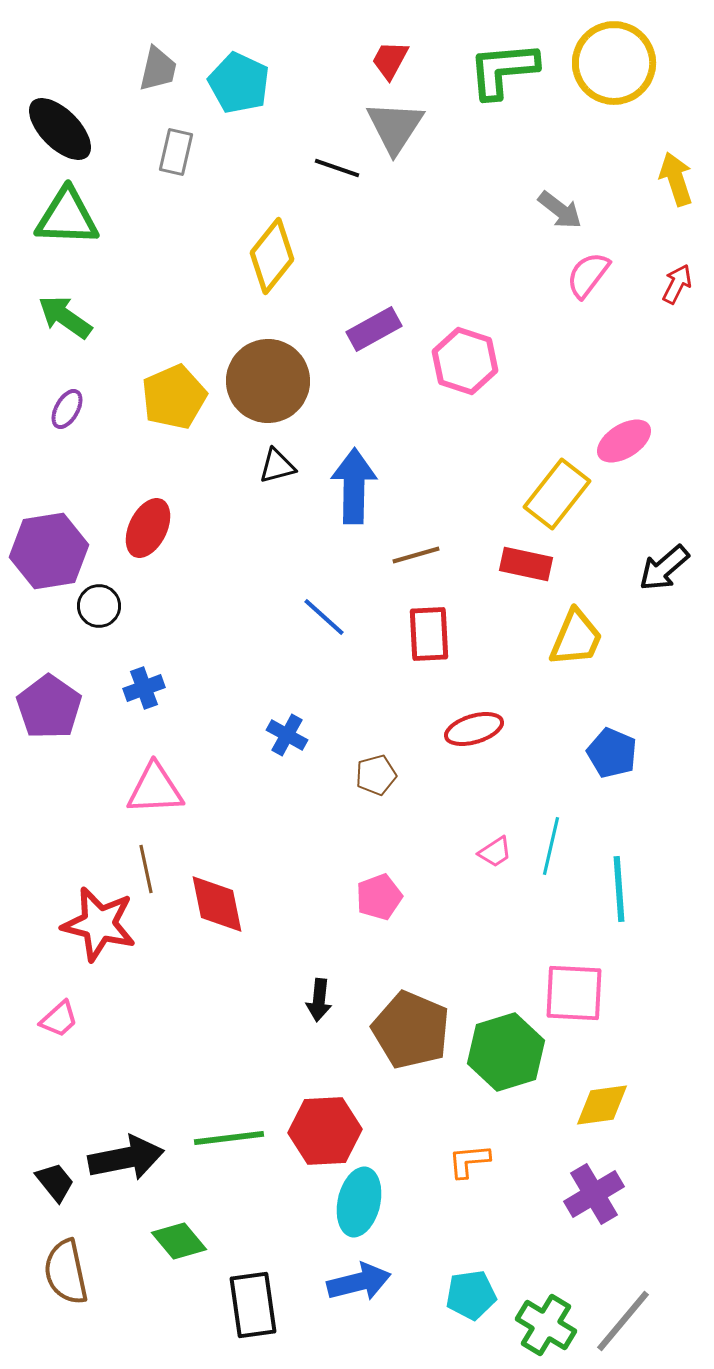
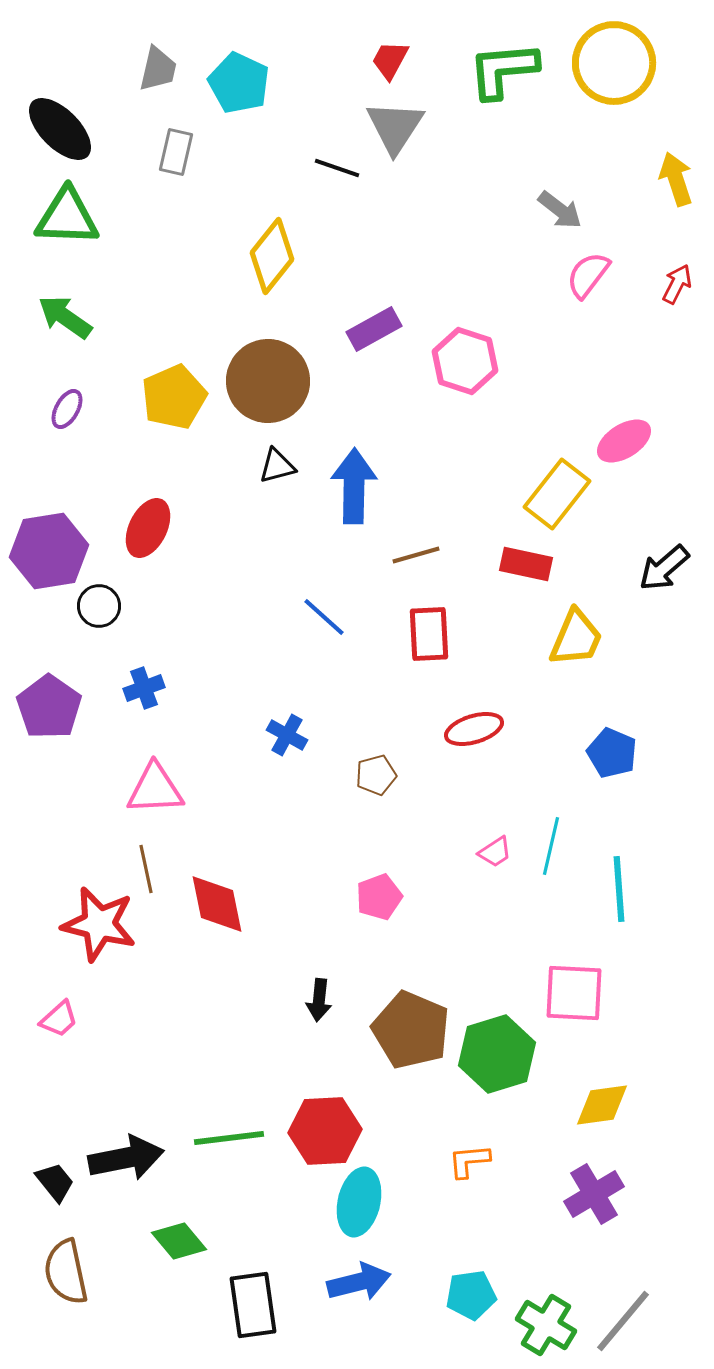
green hexagon at (506, 1052): moved 9 px left, 2 px down
